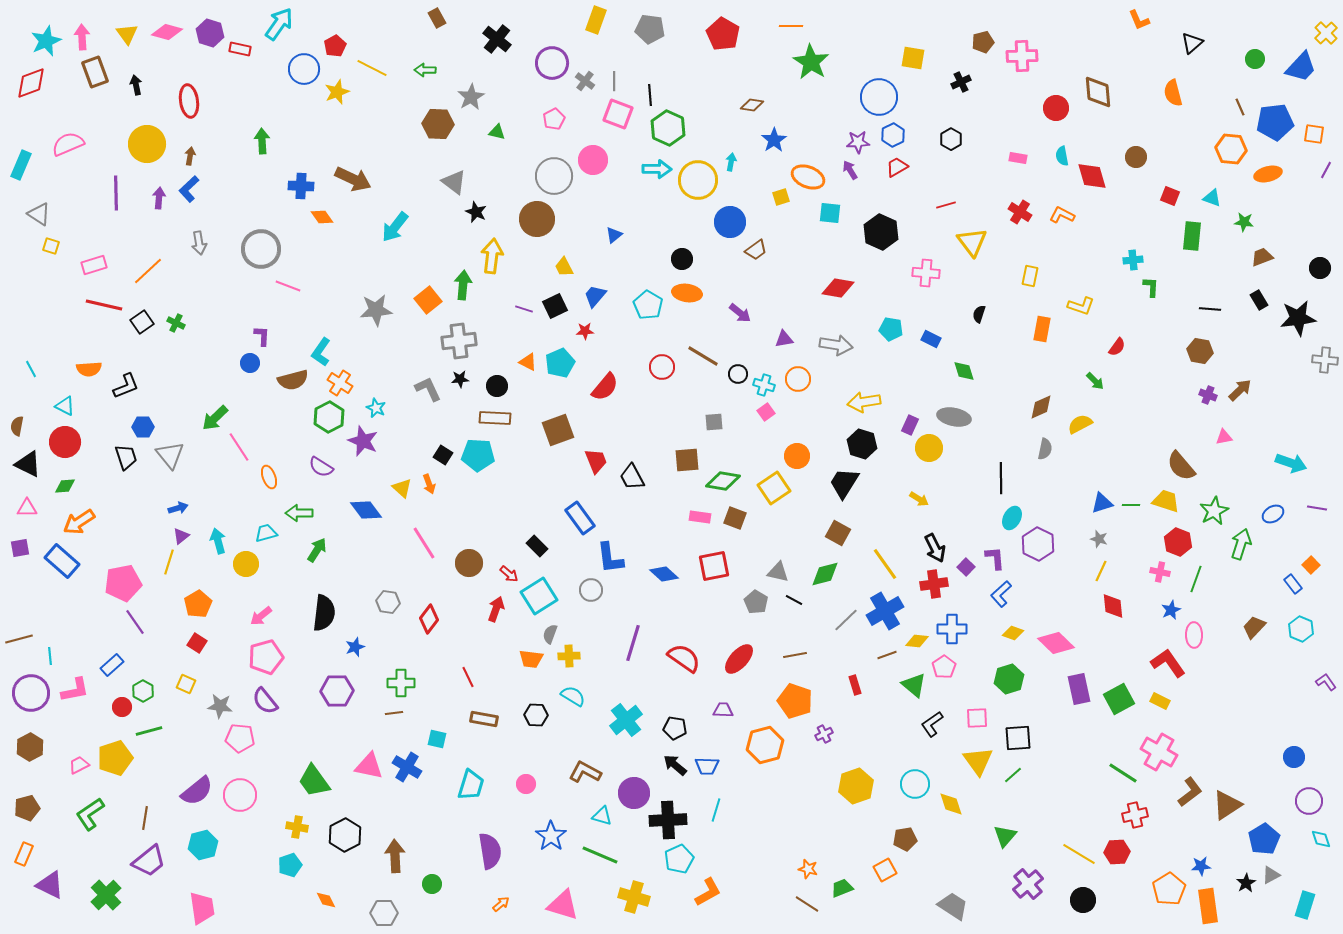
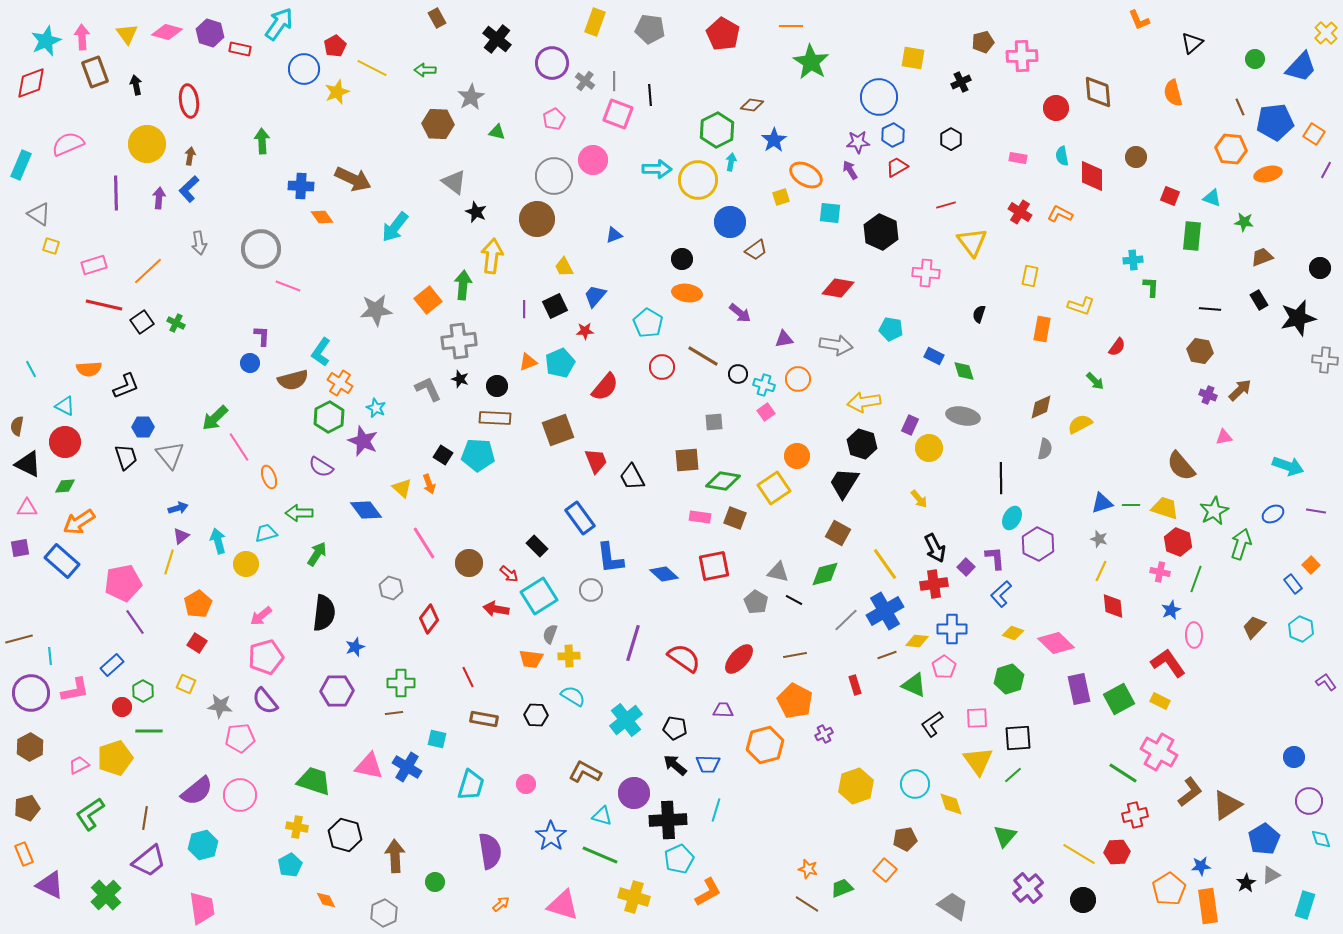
yellow rectangle at (596, 20): moved 1 px left, 2 px down
green hexagon at (668, 128): moved 49 px right, 2 px down; rotated 8 degrees clockwise
orange square at (1314, 134): rotated 25 degrees clockwise
red diamond at (1092, 176): rotated 16 degrees clockwise
orange ellipse at (808, 177): moved 2 px left, 2 px up; rotated 8 degrees clockwise
orange L-shape at (1062, 215): moved 2 px left, 1 px up
blue triangle at (614, 235): rotated 18 degrees clockwise
cyan pentagon at (648, 305): moved 18 px down
purple line at (524, 309): rotated 72 degrees clockwise
black star at (1298, 318): rotated 6 degrees counterclockwise
blue rectangle at (931, 339): moved 3 px right, 17 px down
orange triangle at (528, 362): rotated 48 degrees counterclockwise
black star at (460, 379): rotated 24 degrees clockwise
gray ellipse at (954, 417): moved 9 px right, 1 px up
cyan arrow at (1291, 463): moved 3 px left, 3 px down
yellow arrow at (919, 499): rotated 18 degrees clockwise
yellow trapezoid at (1166, 501): moved 1 px left, 7 px down
purple line at (1317, 508): moved 1 px left, 3 px down
green arrow at (317, 550): moved 4 px down
gray hexagon at (388, 602): moved 3 px right, 14 px up; rotated 10 degrees clockwise
red arrow at (496, 609): rotated 100 degrees counterclockwise
green triangle at (914, 685): rotated 16 degrees counterclockwise
orange pentagon at (795, 701): rotated 8 degrees clockwise
green line at (149, 731): rotated 16 degrees clockwise
pink pentagon at (240, 738): rotated 12 degrees counterclockwise
blue trapezoid at (707, 766): moved 1 px right, 2 px up
green trapezoid at (314, 781): rotated 144 degrees clockwise
black hexagon at (345, 835): rotated 16 degrees counterclockwise
orange rectangle at (24, 854): rotated 45 degrees counterclockwise
cyan pentagon at (290, 865): rotated 10 degrees counterclockwise
orange square at (885, 870): rotated 20 degrees counterclockwise
green circle at (432, 884): moved 3 px right, 2 px up
purple cross at (1028, 884): moved 4 px down
gray hexagon at (384, 913): rotated 24 degrees counterclockwise
